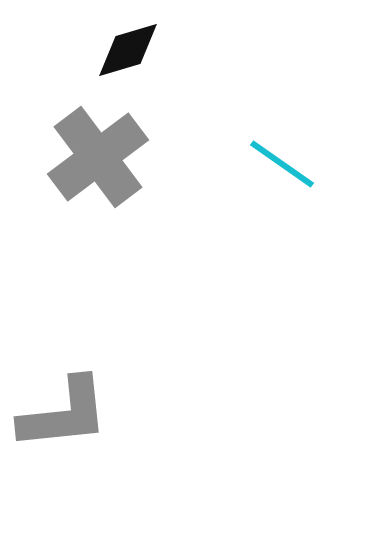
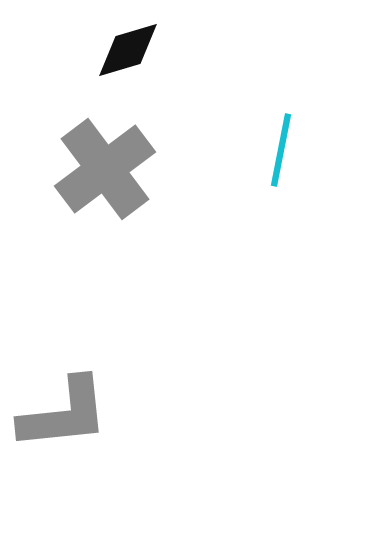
gray cross: moved 7 px right, 12 px down
cyan line: moved 1 px left, 14 px up; rotated 66 degrees clockwise
